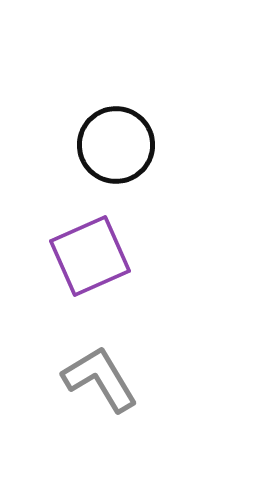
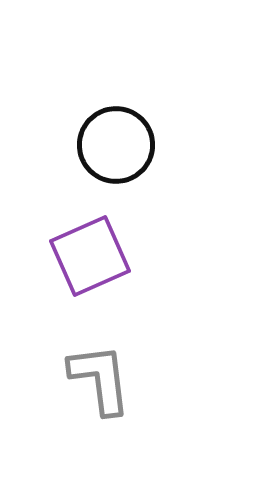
gray L-shape: rotated 24 degrees clockwise
